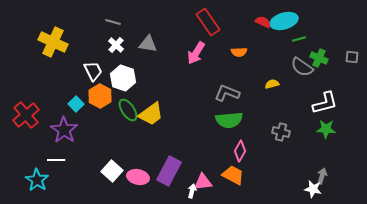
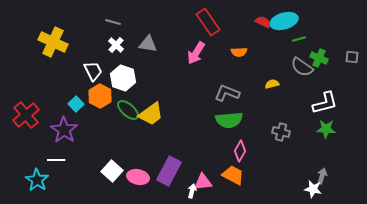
green ellipse: rotated 15 degrees counterclockwise
